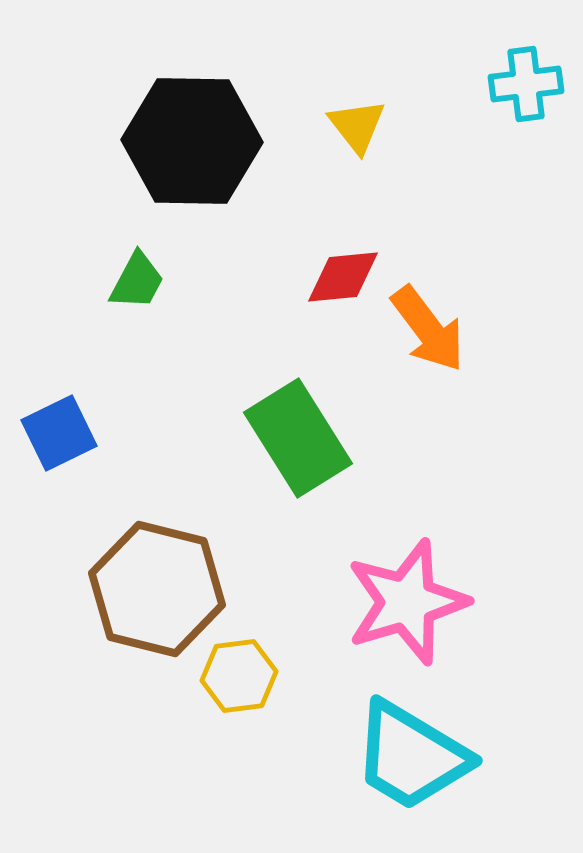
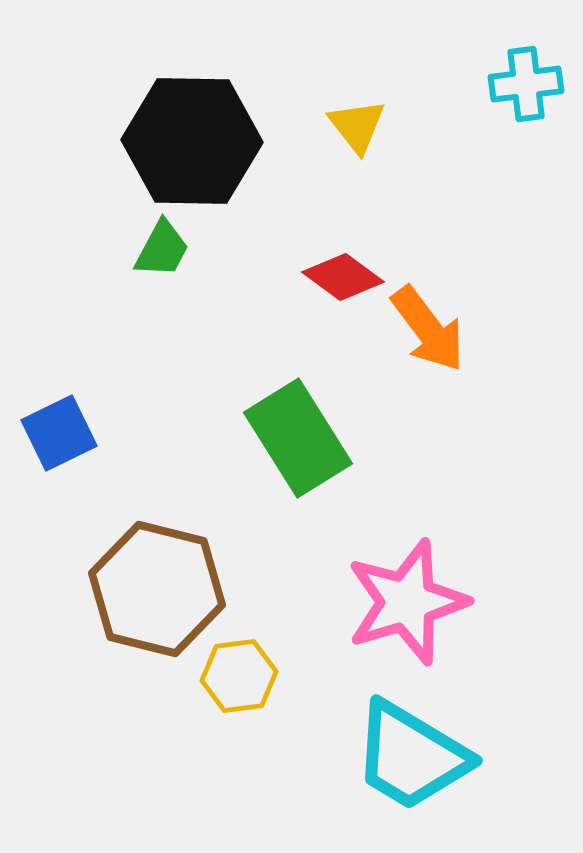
red diamond: rotated 42 degrees clockwise
green trapezoid: moved 25 px right, 32 px up
